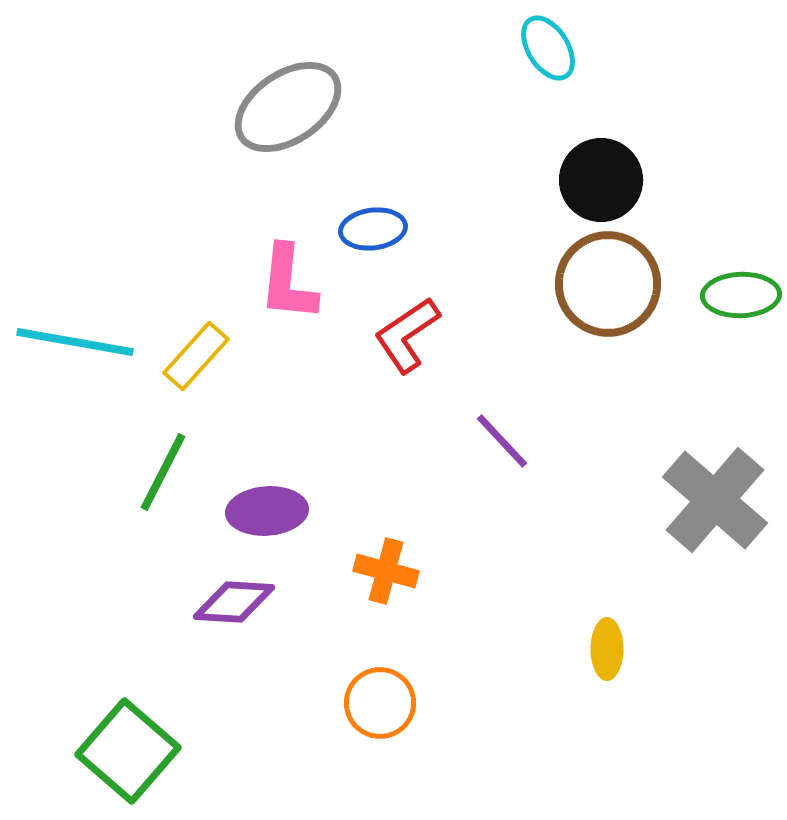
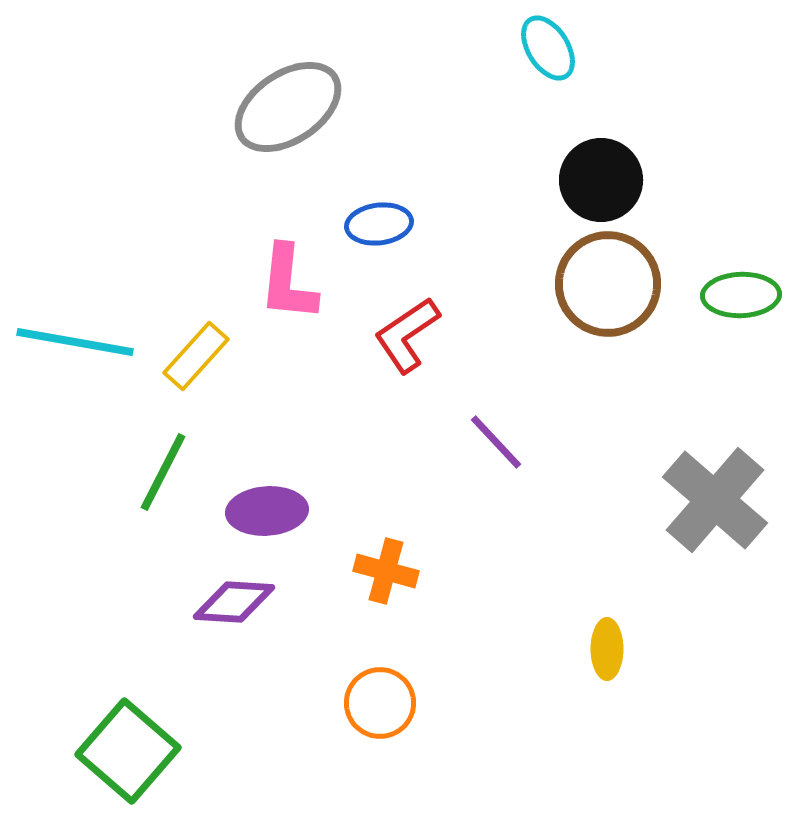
blue ellipse: moved 6 px right, 5 px up
purple line: moved 6 px left, 1 px down
